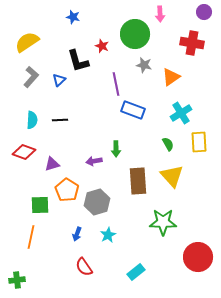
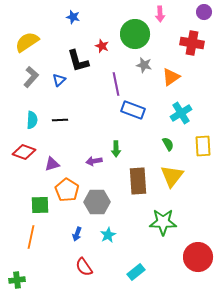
yellow rectangle: moved 4 px right, 4 px down
yellow triangle: rotated 20 degrees clockwise
gray hexagon: rotated 15 degrees clockwise
